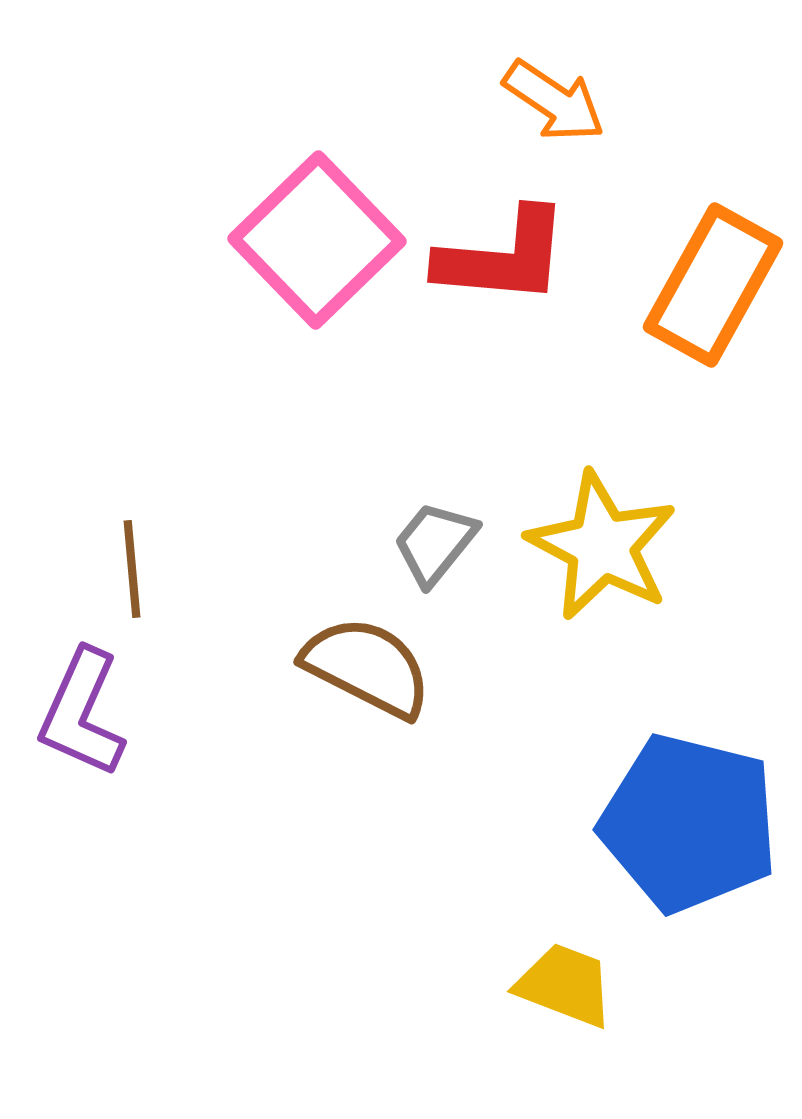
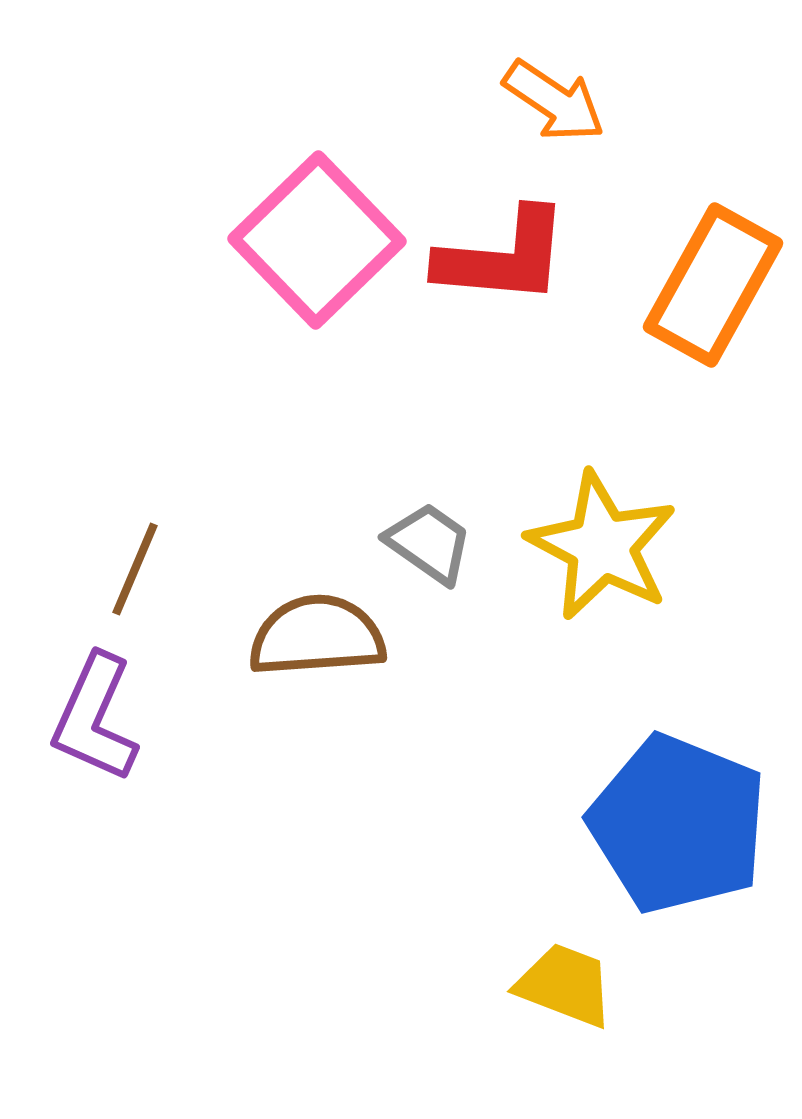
gray trapezoid: moved 6 px left; rotated 86 degrees clockwise
brown line: moved 3 px right; rotated 28 degrees clockwise
brown semicircle: moved 50 px left, 31 px up; rotated 31 degrees counterclockwise
purple L-shape: moved 13 px right, 5 px down
blue pentagon: moved 11 px left, 1 px down; rotated 8 degrees clockwise
